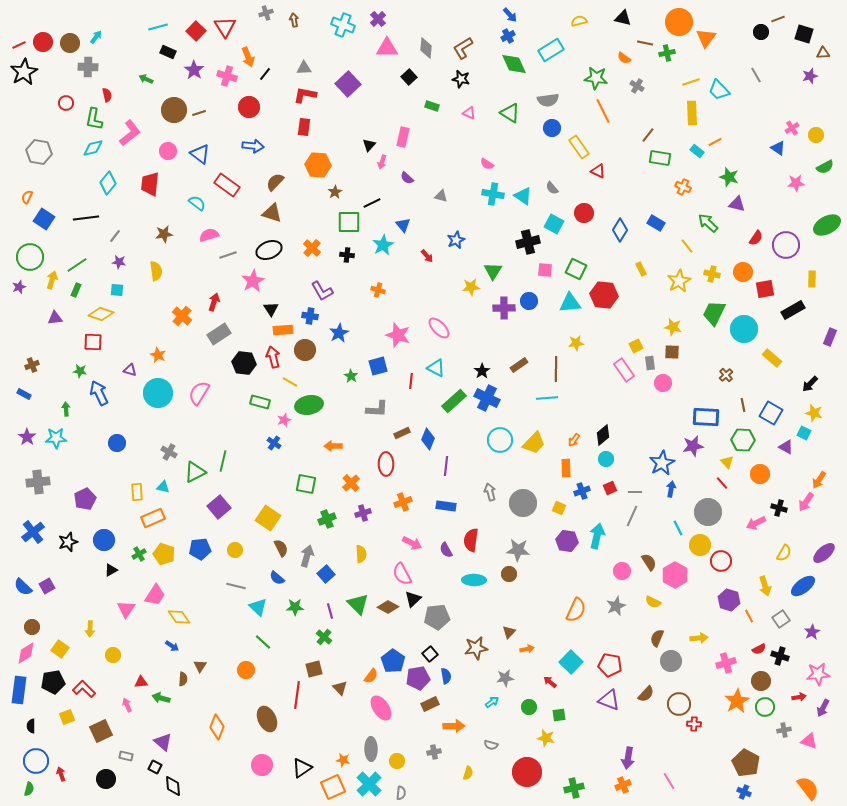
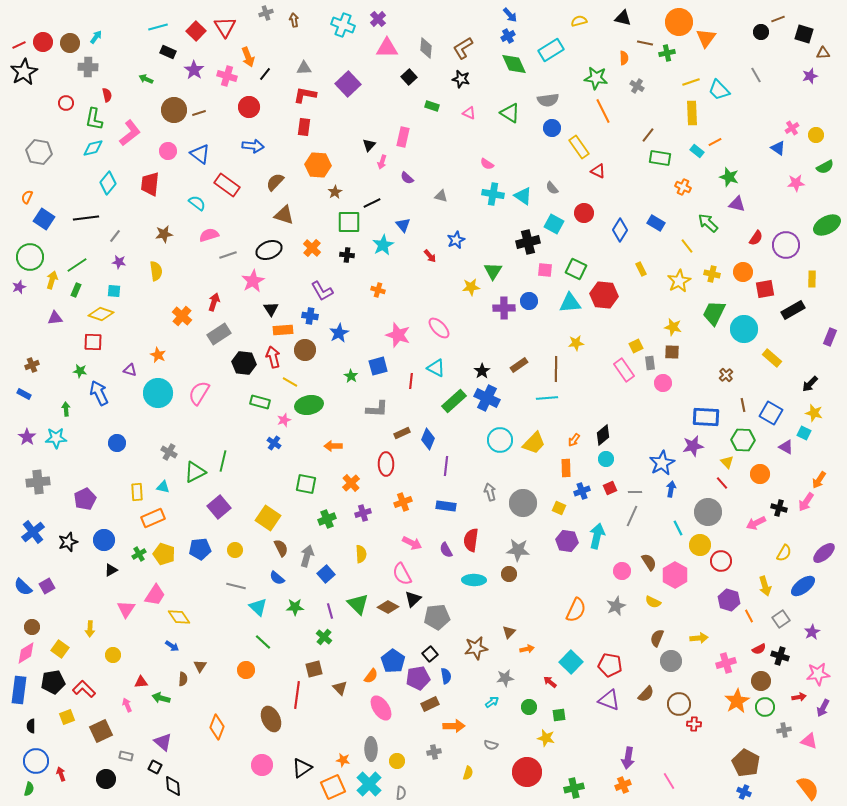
orange semicircle at (624, 58): rotated 128 degrees counterclockwise
brown triangle at (272, 213): moved 12 px right, 2 px down
red arrow at (427, 256): moved 3 px right
cyan square at (117, 290): moved 3 px left, 1 px down
brown ellipse at (267, 719): moved 4 px right
